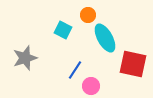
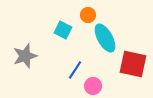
gray star: moved 2 px up
pink circle: moved 2 px right
